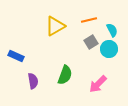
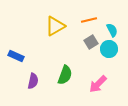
purple semicircle: rotated 21 degrees clockwise
